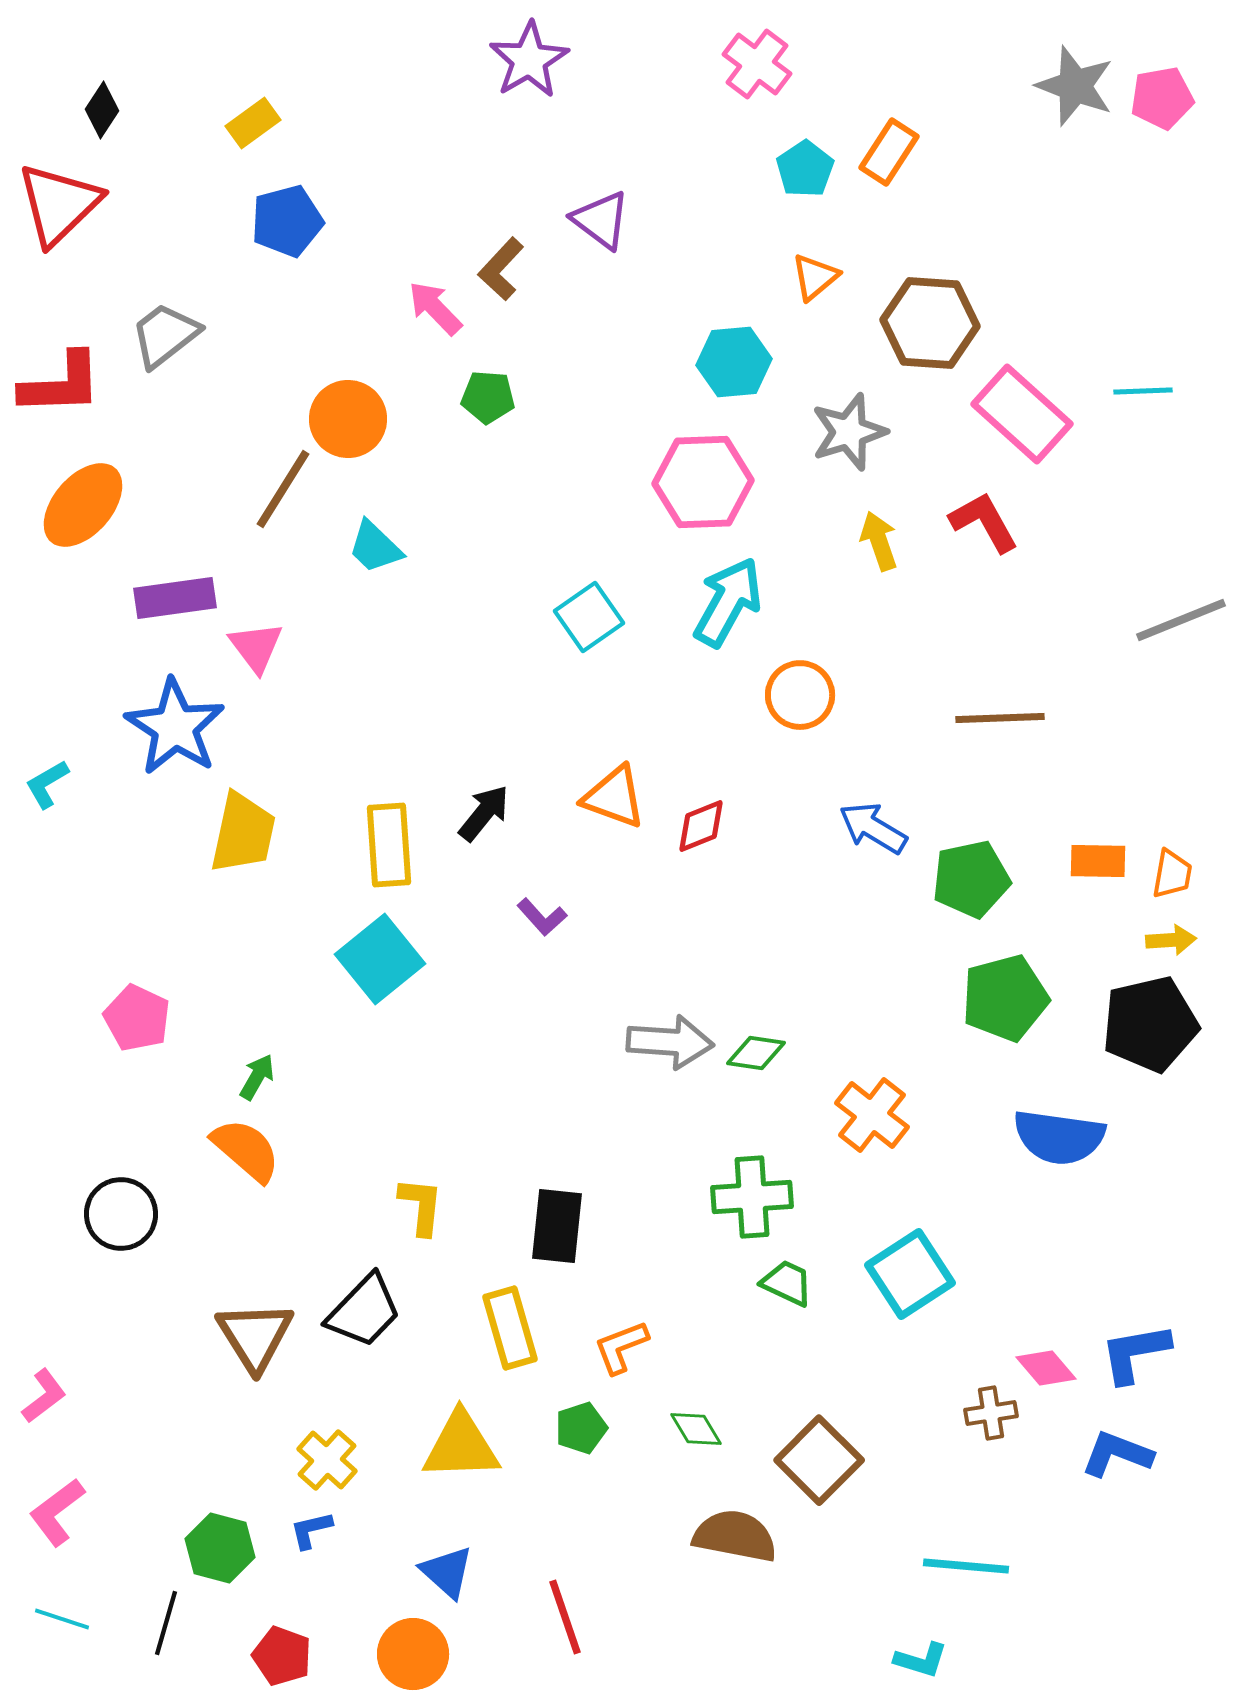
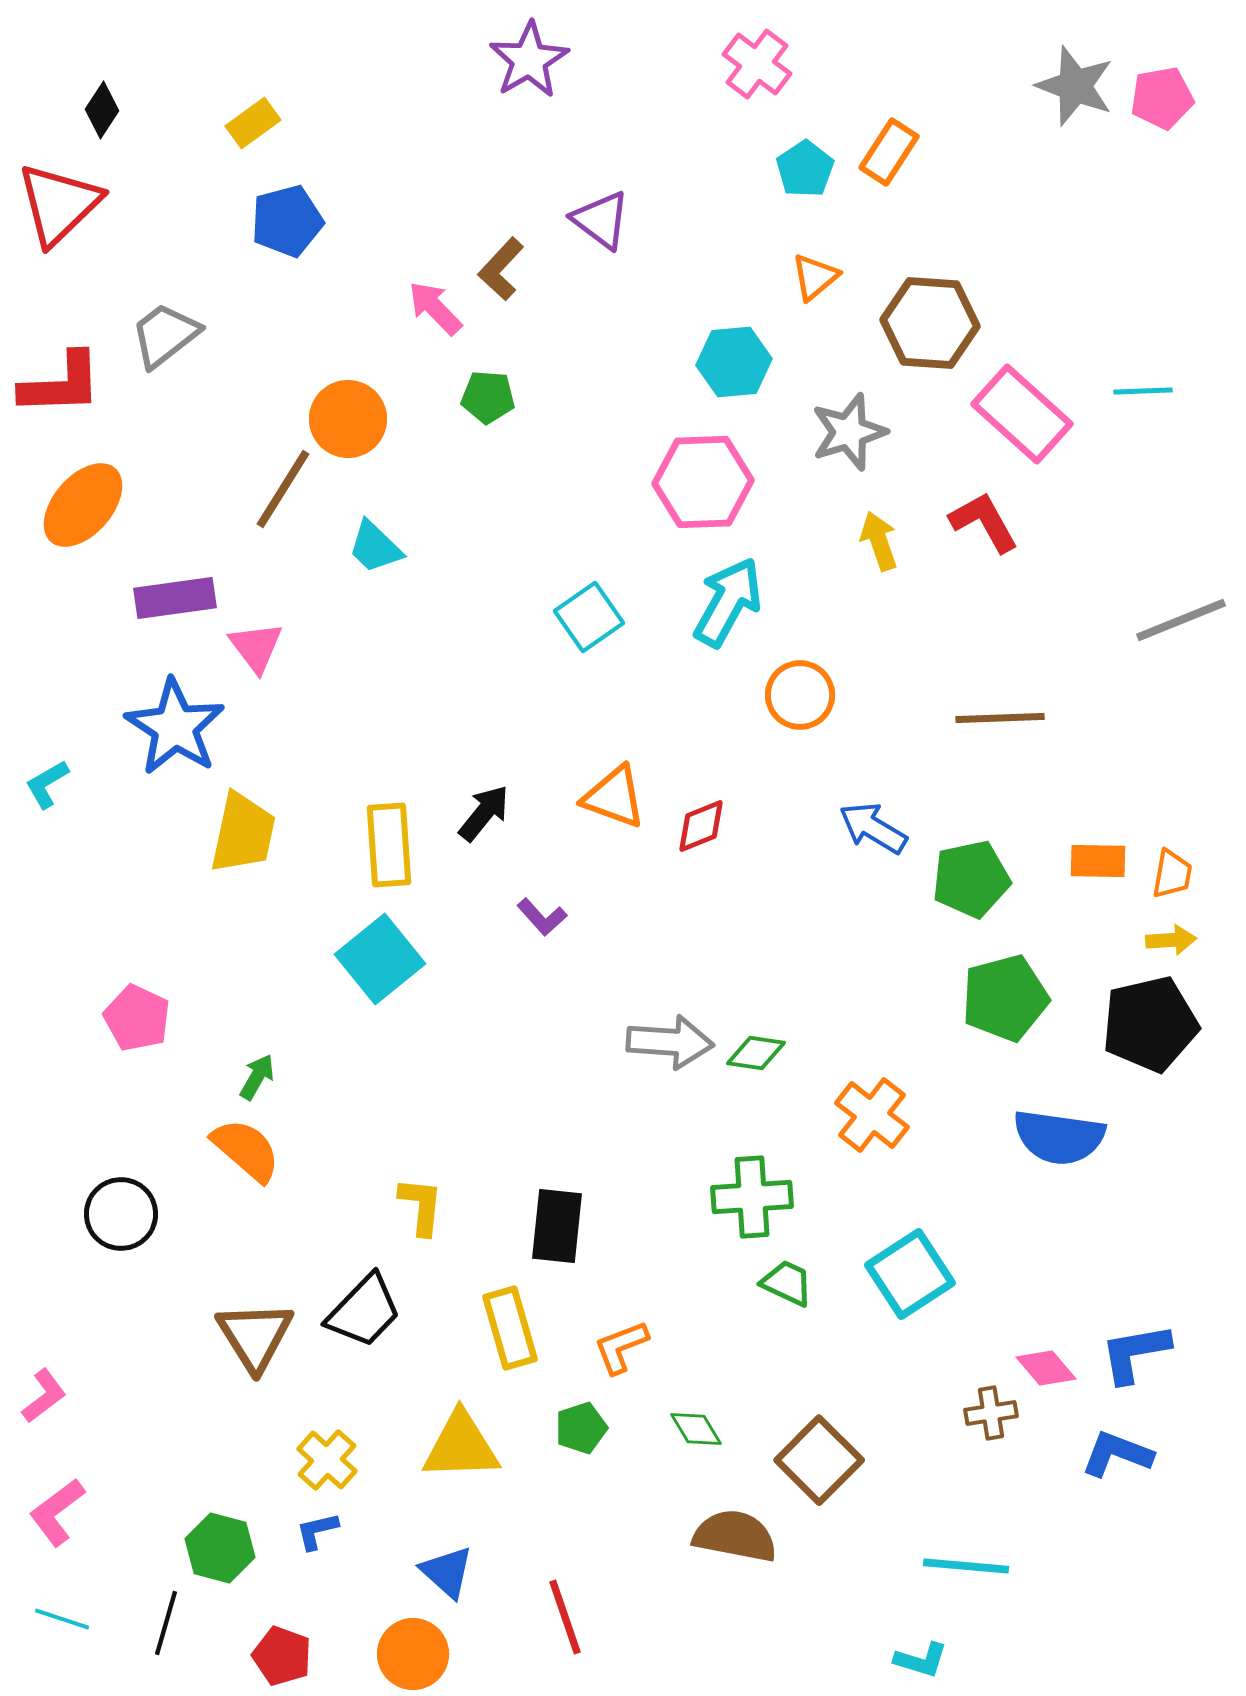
blue L-shape at (311, 1530): moved 6 px right, 1 px down
